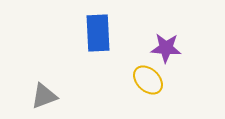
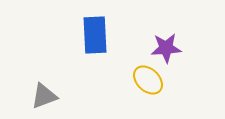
blue rectangle: moved 3 px left, 2 px down
purple star: rotated 8 degrees counterclockwise
